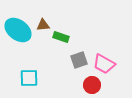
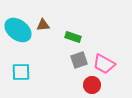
green rectangle: moved 12 px right
cyan square: moved 8 px left, 6 px up
